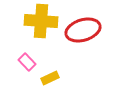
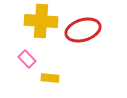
pink rectangle: moved 3 px up
yellow rectangle: rotated 30 degrees clockwise
